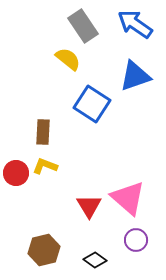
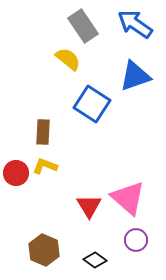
brown hexagon: rotated 24 degrees counterclockwise
